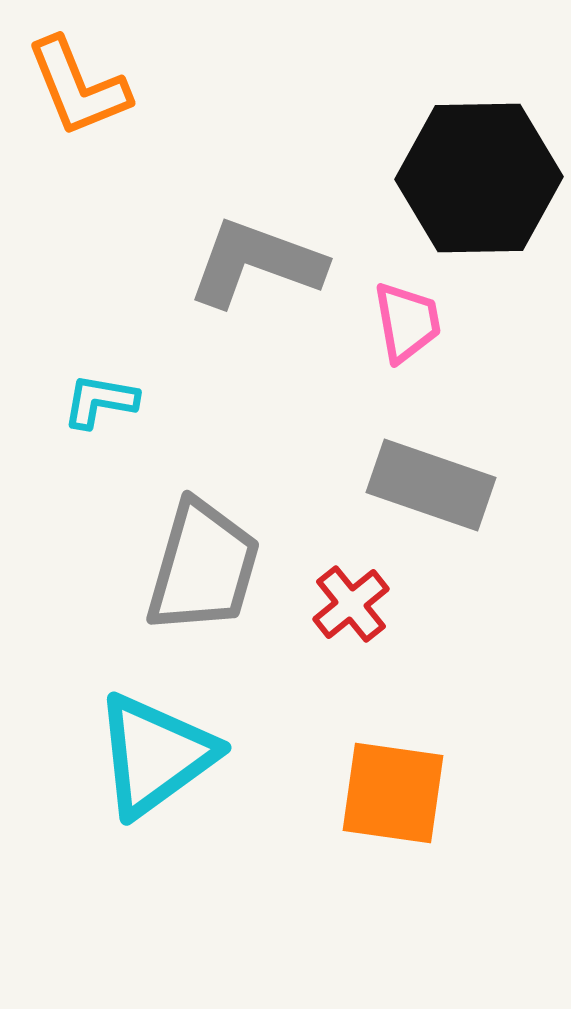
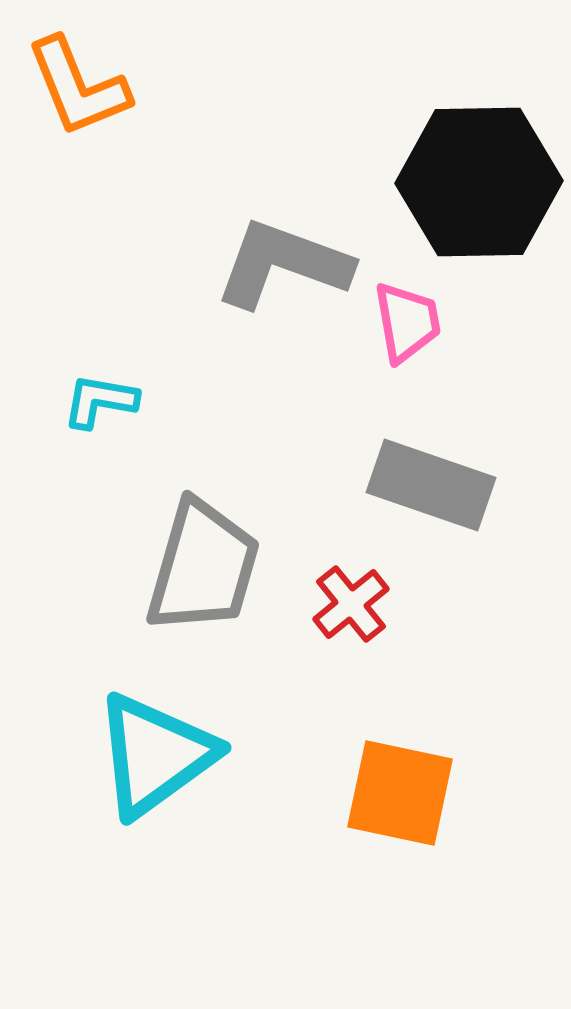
black hexagon: moved 4 px down
gray L-shape: moved 27 px right, 1 px down
orange square: moved 7 px right; rotated 4 degrees clockwise
